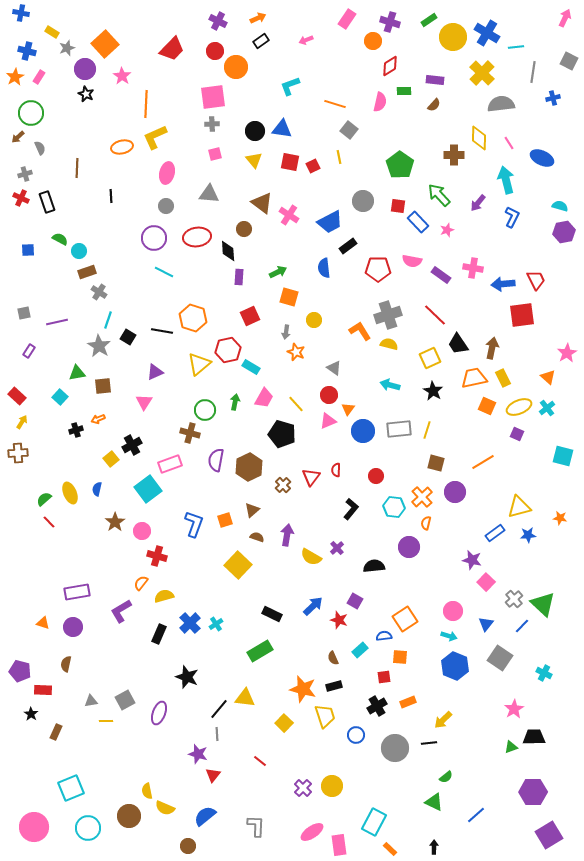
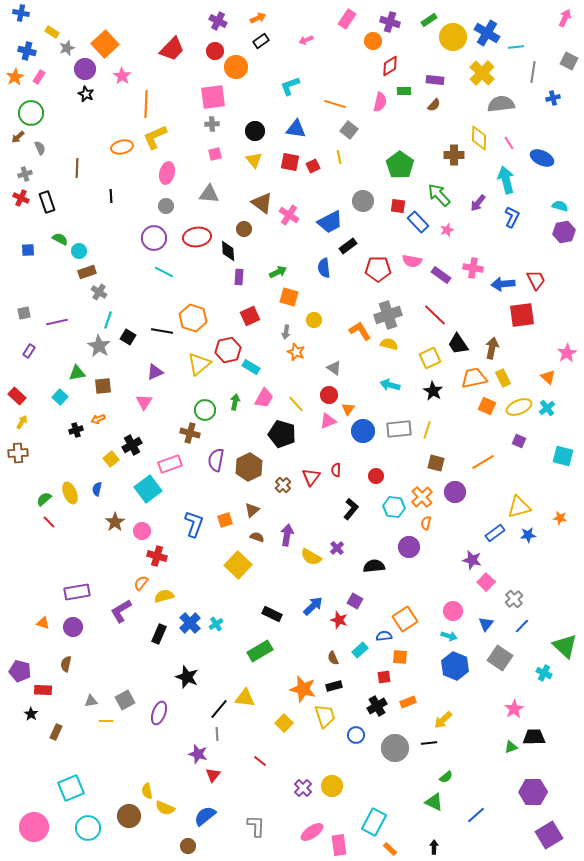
blue triangle at (282, 129): moved 14 px right
purple square at (517, 434): moved 2 px right, 7 px down
green triangle at (543, 604): moved 22 px right, 42 px down
